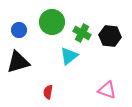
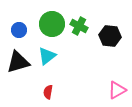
green circle: moved 2 px down
green cross: moved 3 px left, 7 px up
cyan triangle: moved 22 px left
pink triangle: moved 10 px right; rotated 48 degrees counterclockwise
